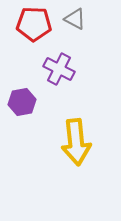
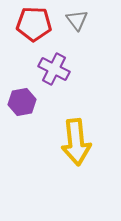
gray triangle: moved 2 px right, 1 px down; rotated 25 degrees clockwise
purple cross: moved 5 px left
